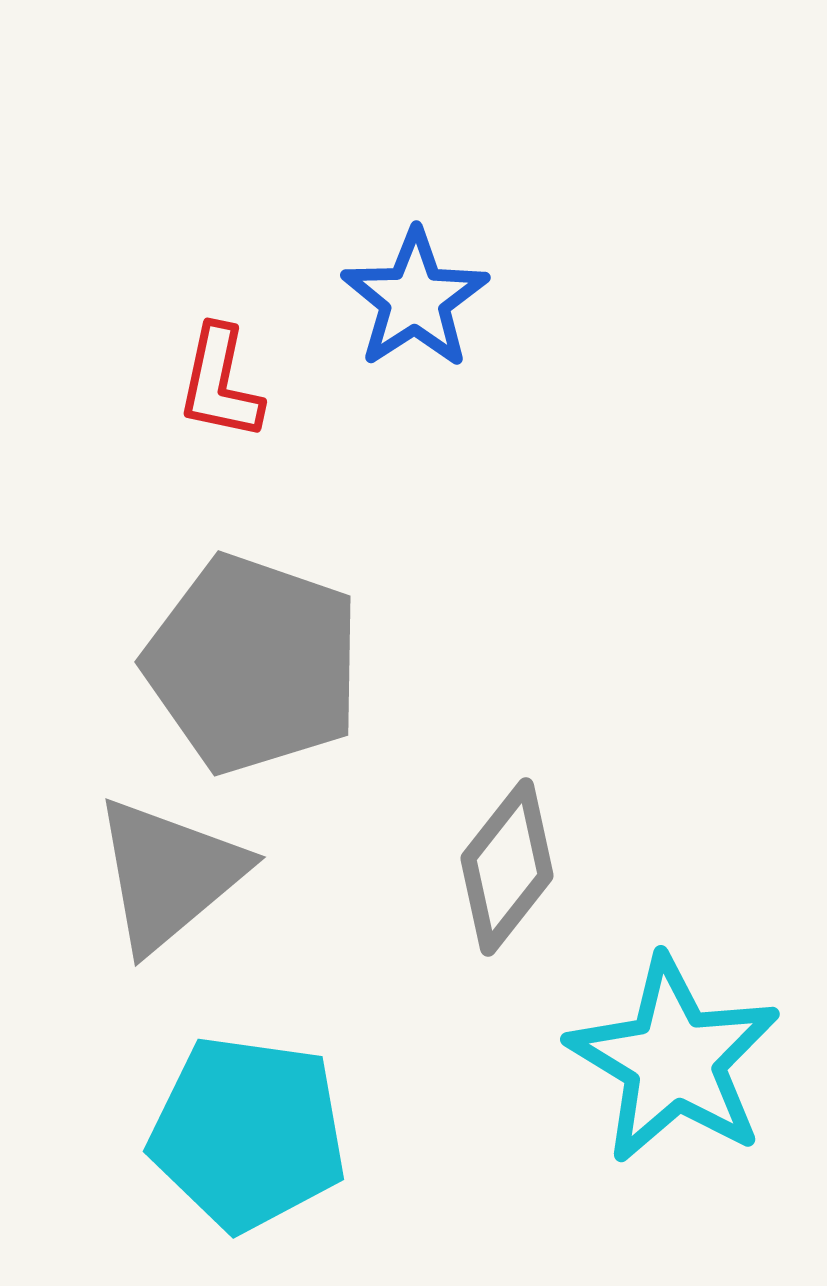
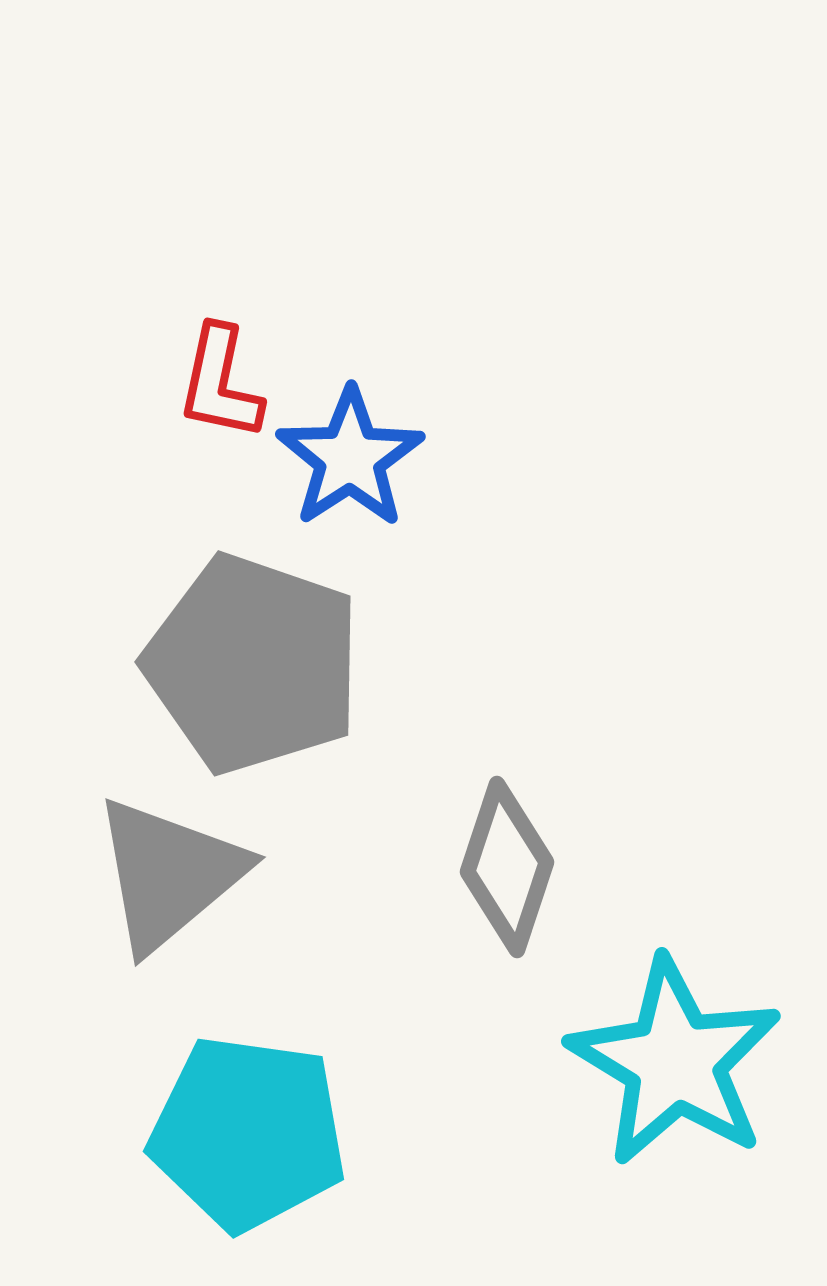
blue star: moved 65 px left, 159 px down
gray diamond: rotated 20 degrees counterclockwise
cyan star: moved 1 px right, 2 px down
